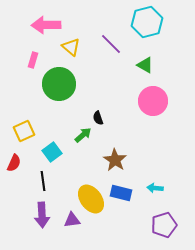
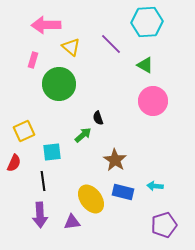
cyan hexagon: rotated 12 degrees clockwise
cyan square: rotated 30 degrees clockwise
cyan arrow: moved 2 px up
blue rectangle: moved 2 px right, 1 px up
purple arrow: moved 2 px left
purple triangle: moved 2 px down
